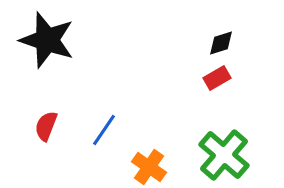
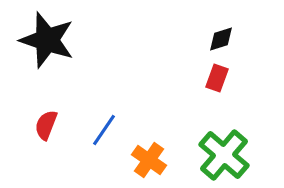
black diamond: moved 4 px up
red rectangle: rotated 40 degrees counterclockwise
red semicircle: moved 1 px up
orange cross: moved 7 px up
